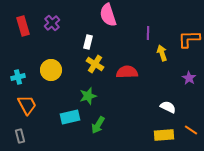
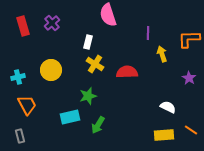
yellow arrow: moved 1 px down
